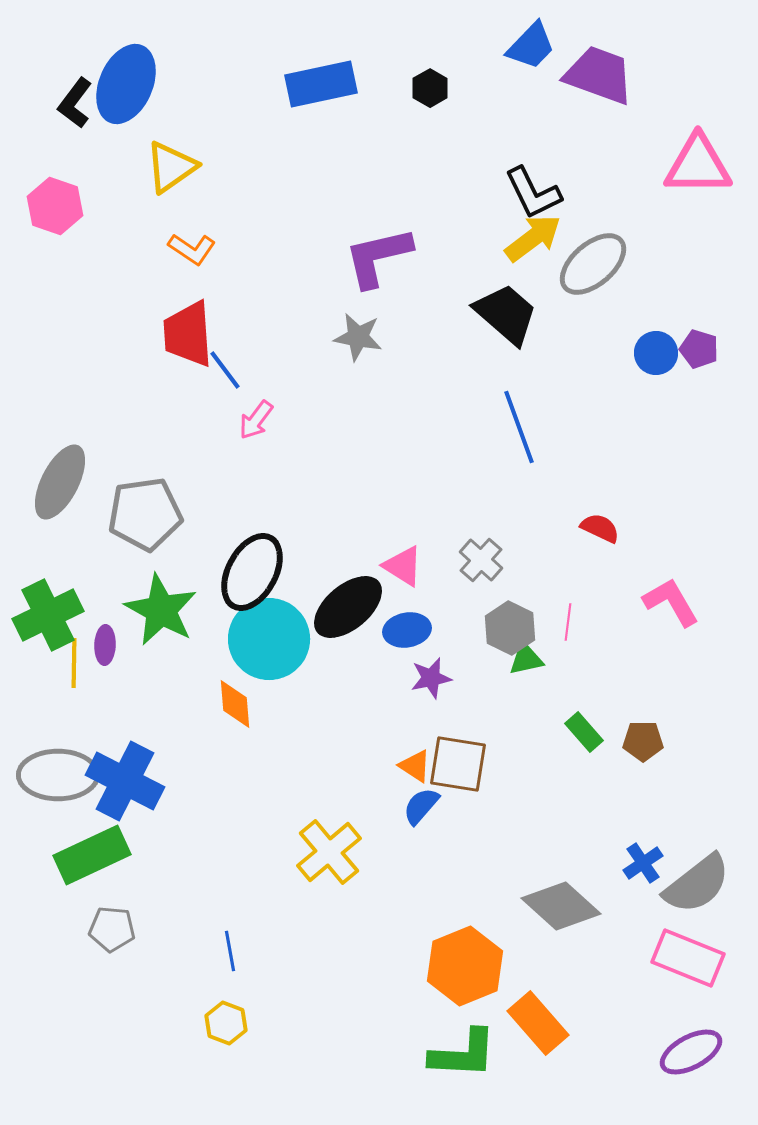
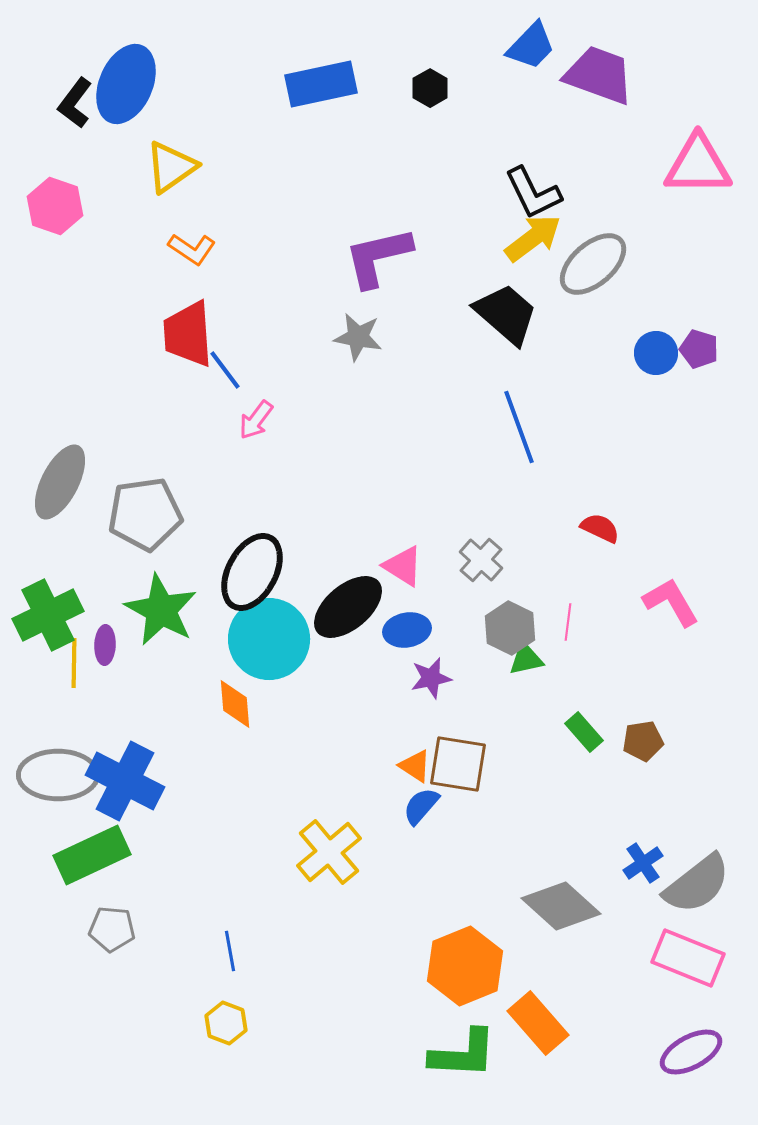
brown pentagon at (643, 741): rotated 9 degrees counterclockwise
